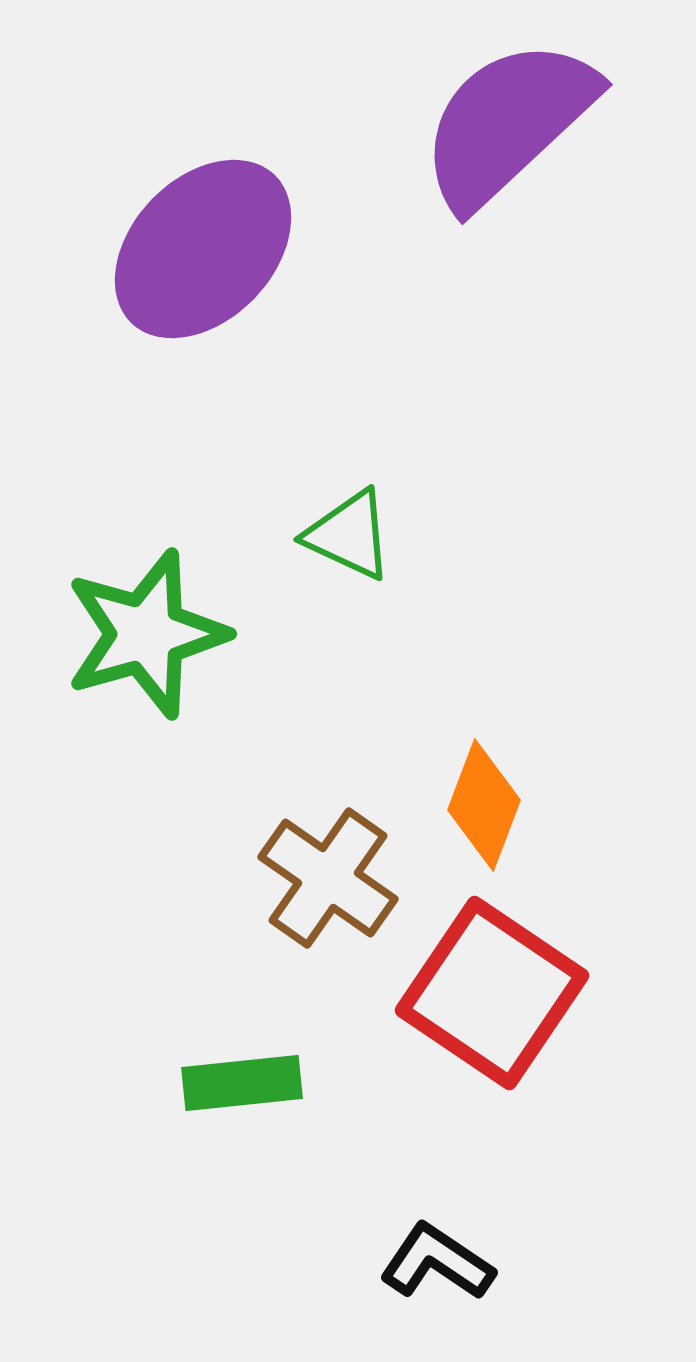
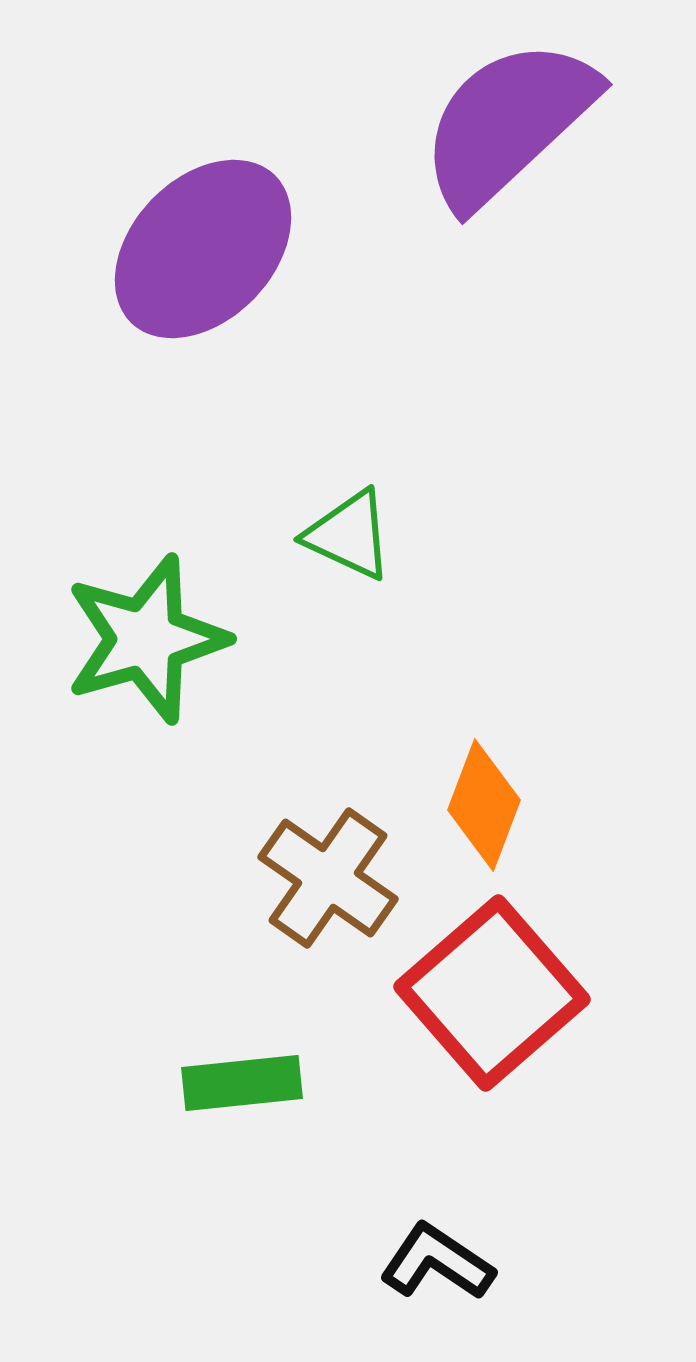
green star: moved 5 px down
red square: rotated 15 degrees clockwise
